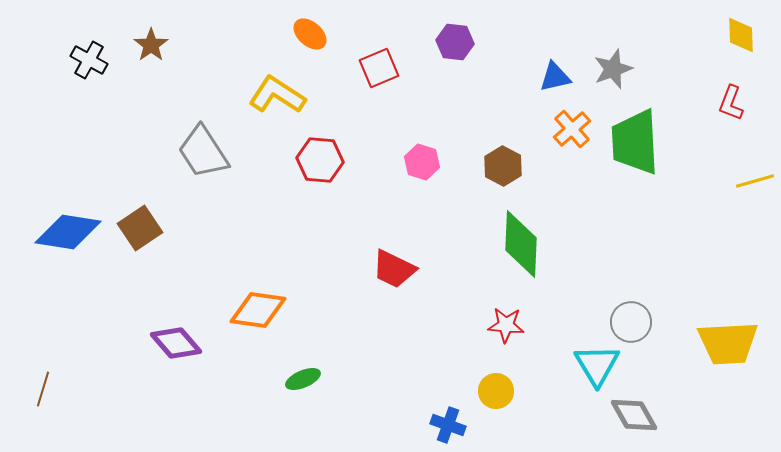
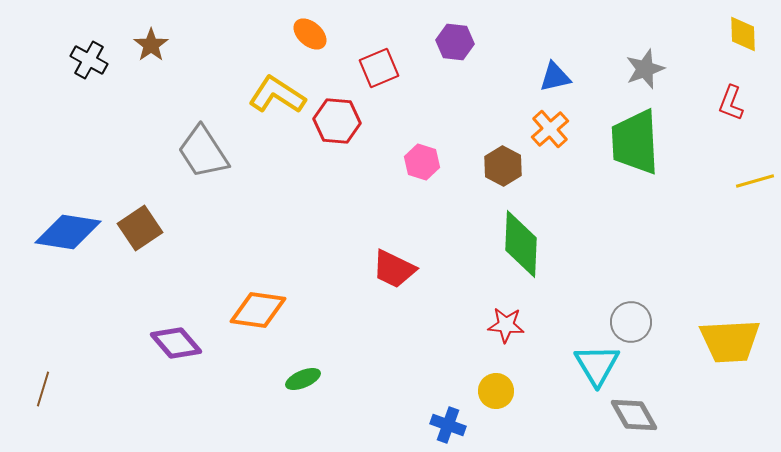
yellow diamond: moved 2 px right, 1 px up
gray star: moved 32 px right
orange cross: moved 22 px left
red hexagon: moved 17 px right, 39 px up
yellow trapezoid: moved 2 px right, 2 px up
